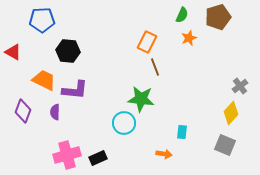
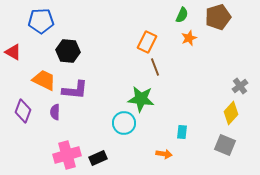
blue pentagon: moved 1 px left, 1 px down
